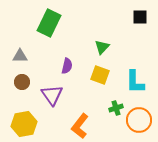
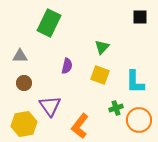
brown circle: moved 2 px right, 1 px down
purple triangle: moved 2 px left, 11 px down
